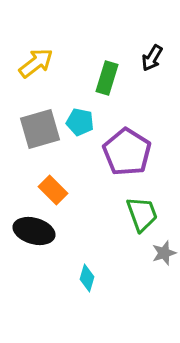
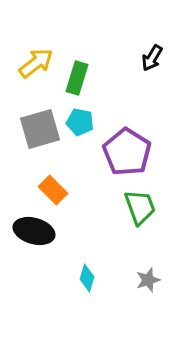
green rectangle: moved 30 px left
green trapezoid: moved 2 px left, 7 px up
gray star: moved 16 px left, 27 px down
